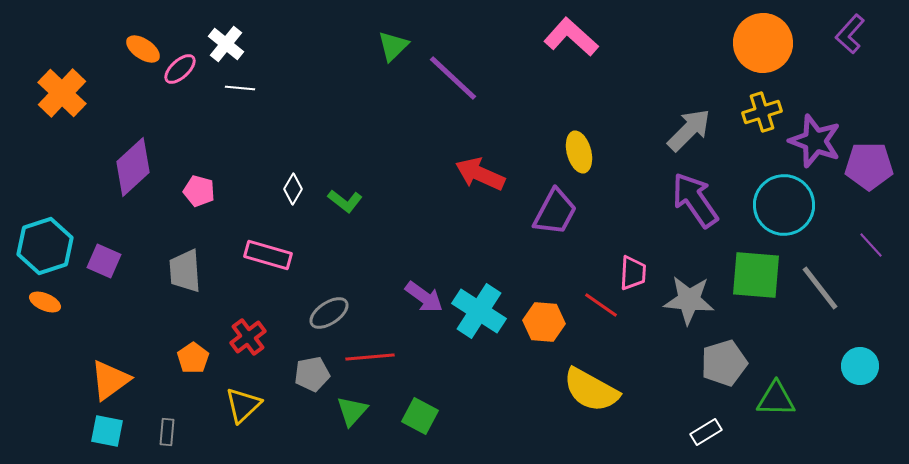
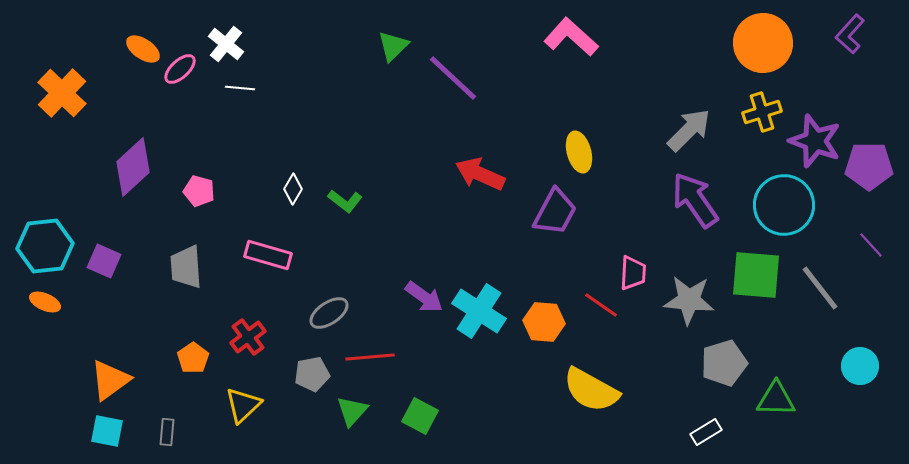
cyan hexagon at (45, 246): rotated 12 degrees clockwise
gray trapezoid at (185, 271): moved 1 px right, 4 px up
